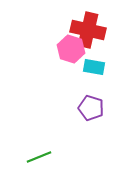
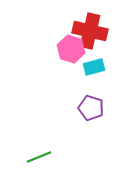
red cross: moved 2 px right, 1 px down
cyan rectangle: rotated 25 degrees counterclockwise
